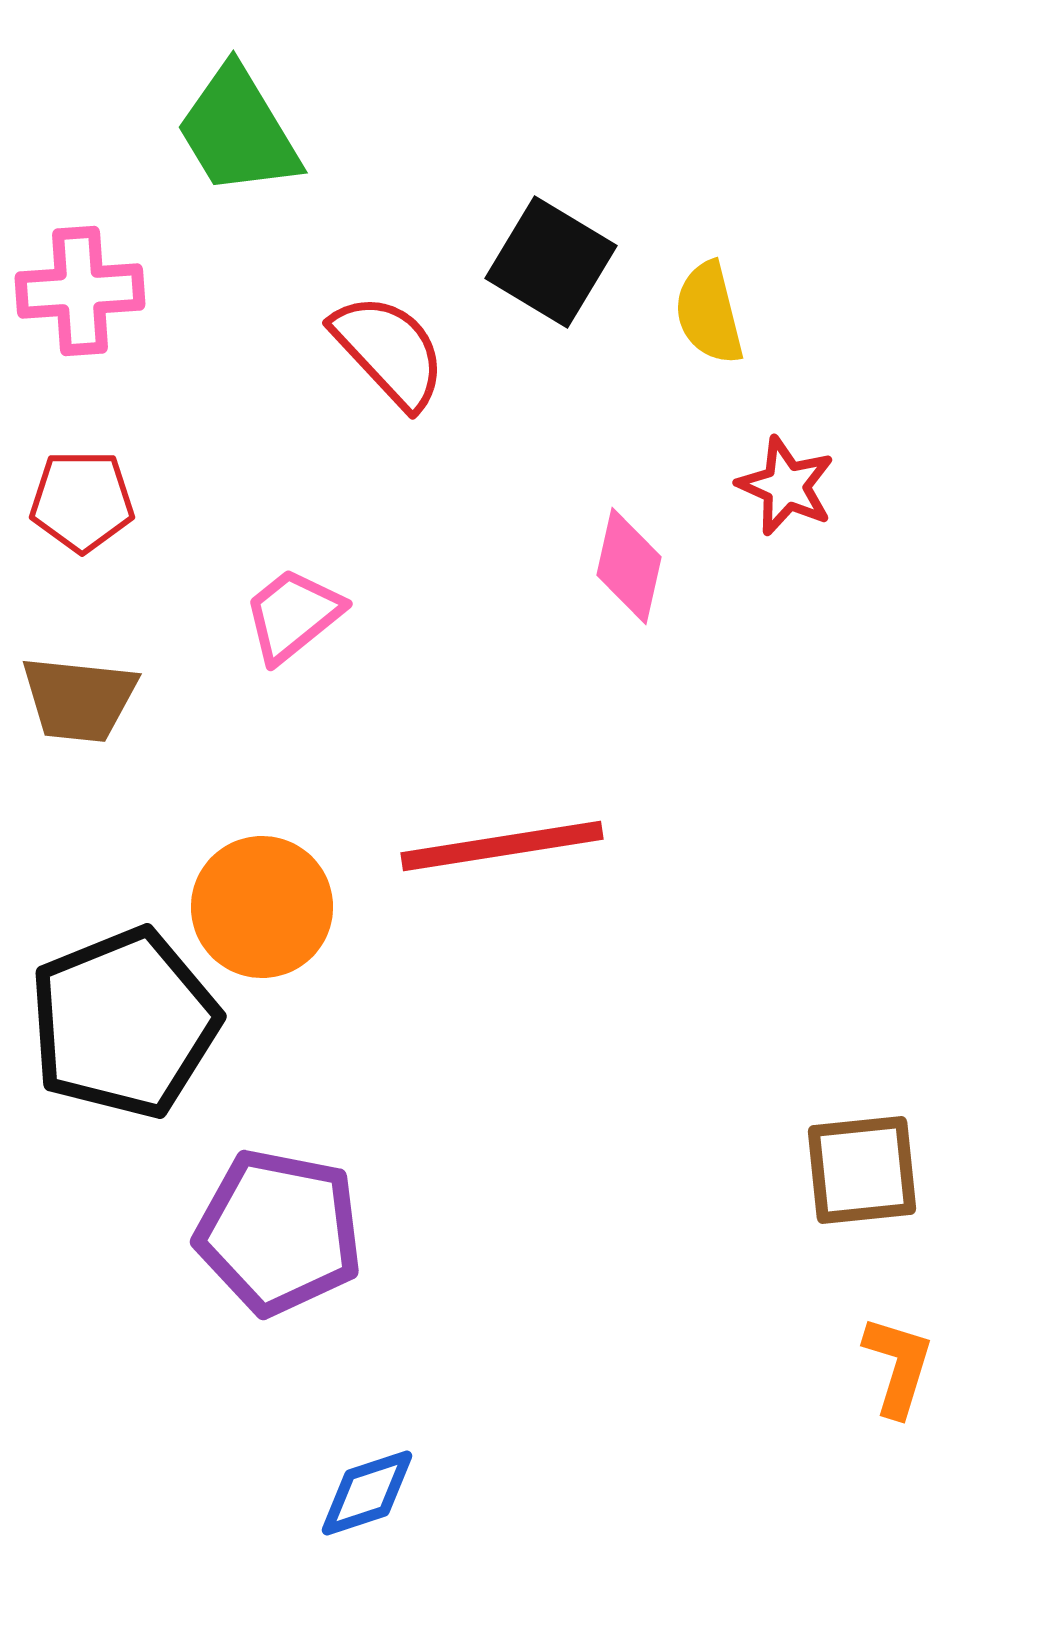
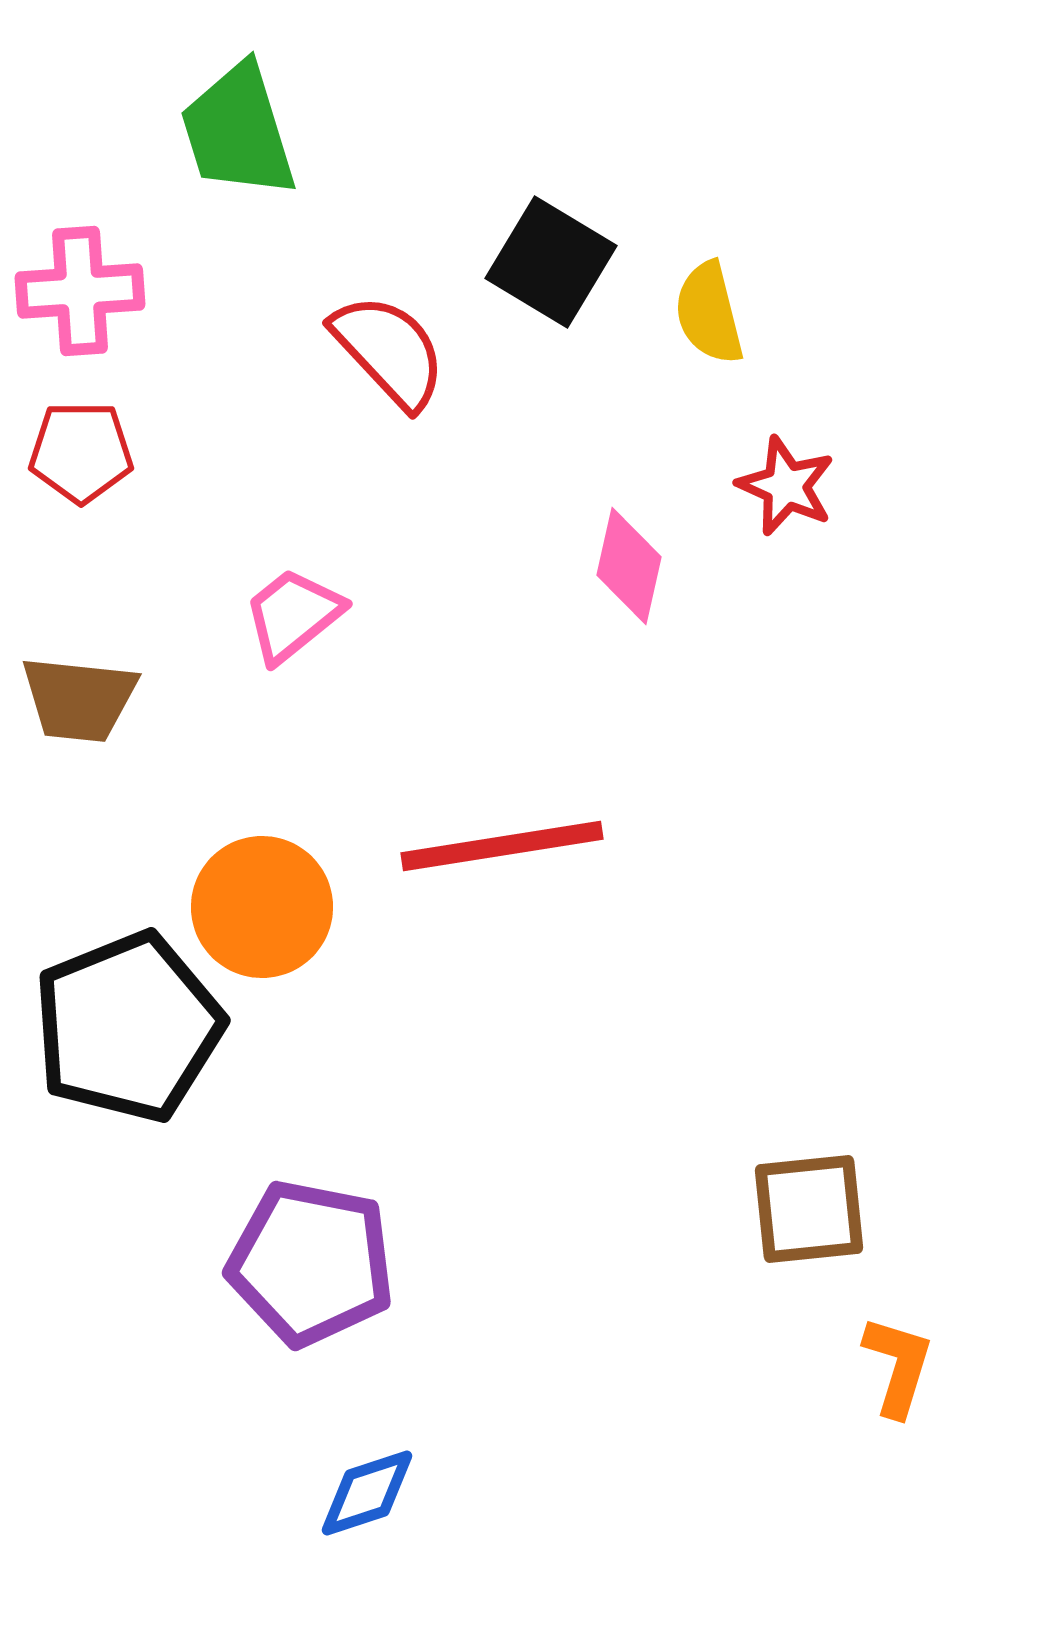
green trapezoid: rotated 14 degrees clockwise
red pentagon: moved 1 px left, 49 px up
black pentagon: moved 4 px right, 4 px down
brown square: moved 53 px left, 39 px down
purple pentagon: moved 32 px right, 31 px down
